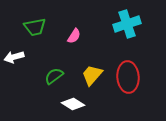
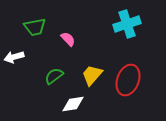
pink semicircle: moved 6 px left, 3 px down; rotated 77 degrees counterclockwise
red ellipse: moved 3 px down; rotated 24 degrees clockwise
white diamond: rotated 40 degrees counterclockwise
